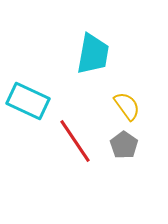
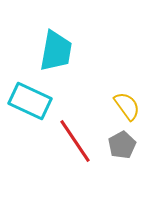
cyan trapezoid: moved 37 px left, 3 px up
cyan rectangle: moved 2 px right
gray pentagon: moved 2 px left; rotated 8 degrees clockwise
